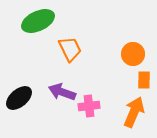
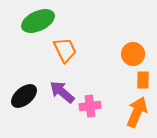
orange trapezoid: moved 5 px left, 1 px down
orange rectangle: moved 1 px left
purple arrow: rotated 20 degrees clockwise
black ellipse: moved 5 px right, 2 px up
pink cross: moved 1 px right
orange arrow: moved 3 px right
